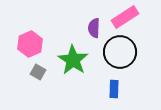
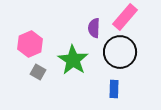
pink rectangle: rotated 16 degrees counterclockwise
